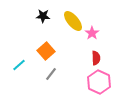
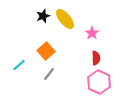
black star: rotated 24 degrees counterclockwise
yellow ellipse: moved 8 px left, 2 px up
gray line: moved 2 px left
